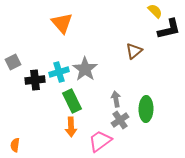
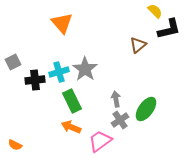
brown triangle: moved 4 px right, 6 px up
green ellipse: rotated 35 degrees clockwise
orange arrow: rotated 114 degrees clockwise
orange semicircle: rotated 72 degrees counterclockwise
